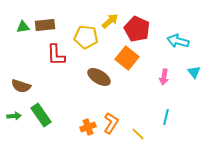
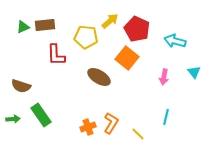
green triangle: rotated 16 degrees counterclockwise
cyan arrow: moved 3 px left
green arrow: moved 1 px left, 3 px down
